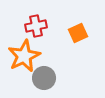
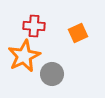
red cross: moved 2 px left; rotated 15 degrees clockwise
gray circle: moved 8 px right, 4 px up
